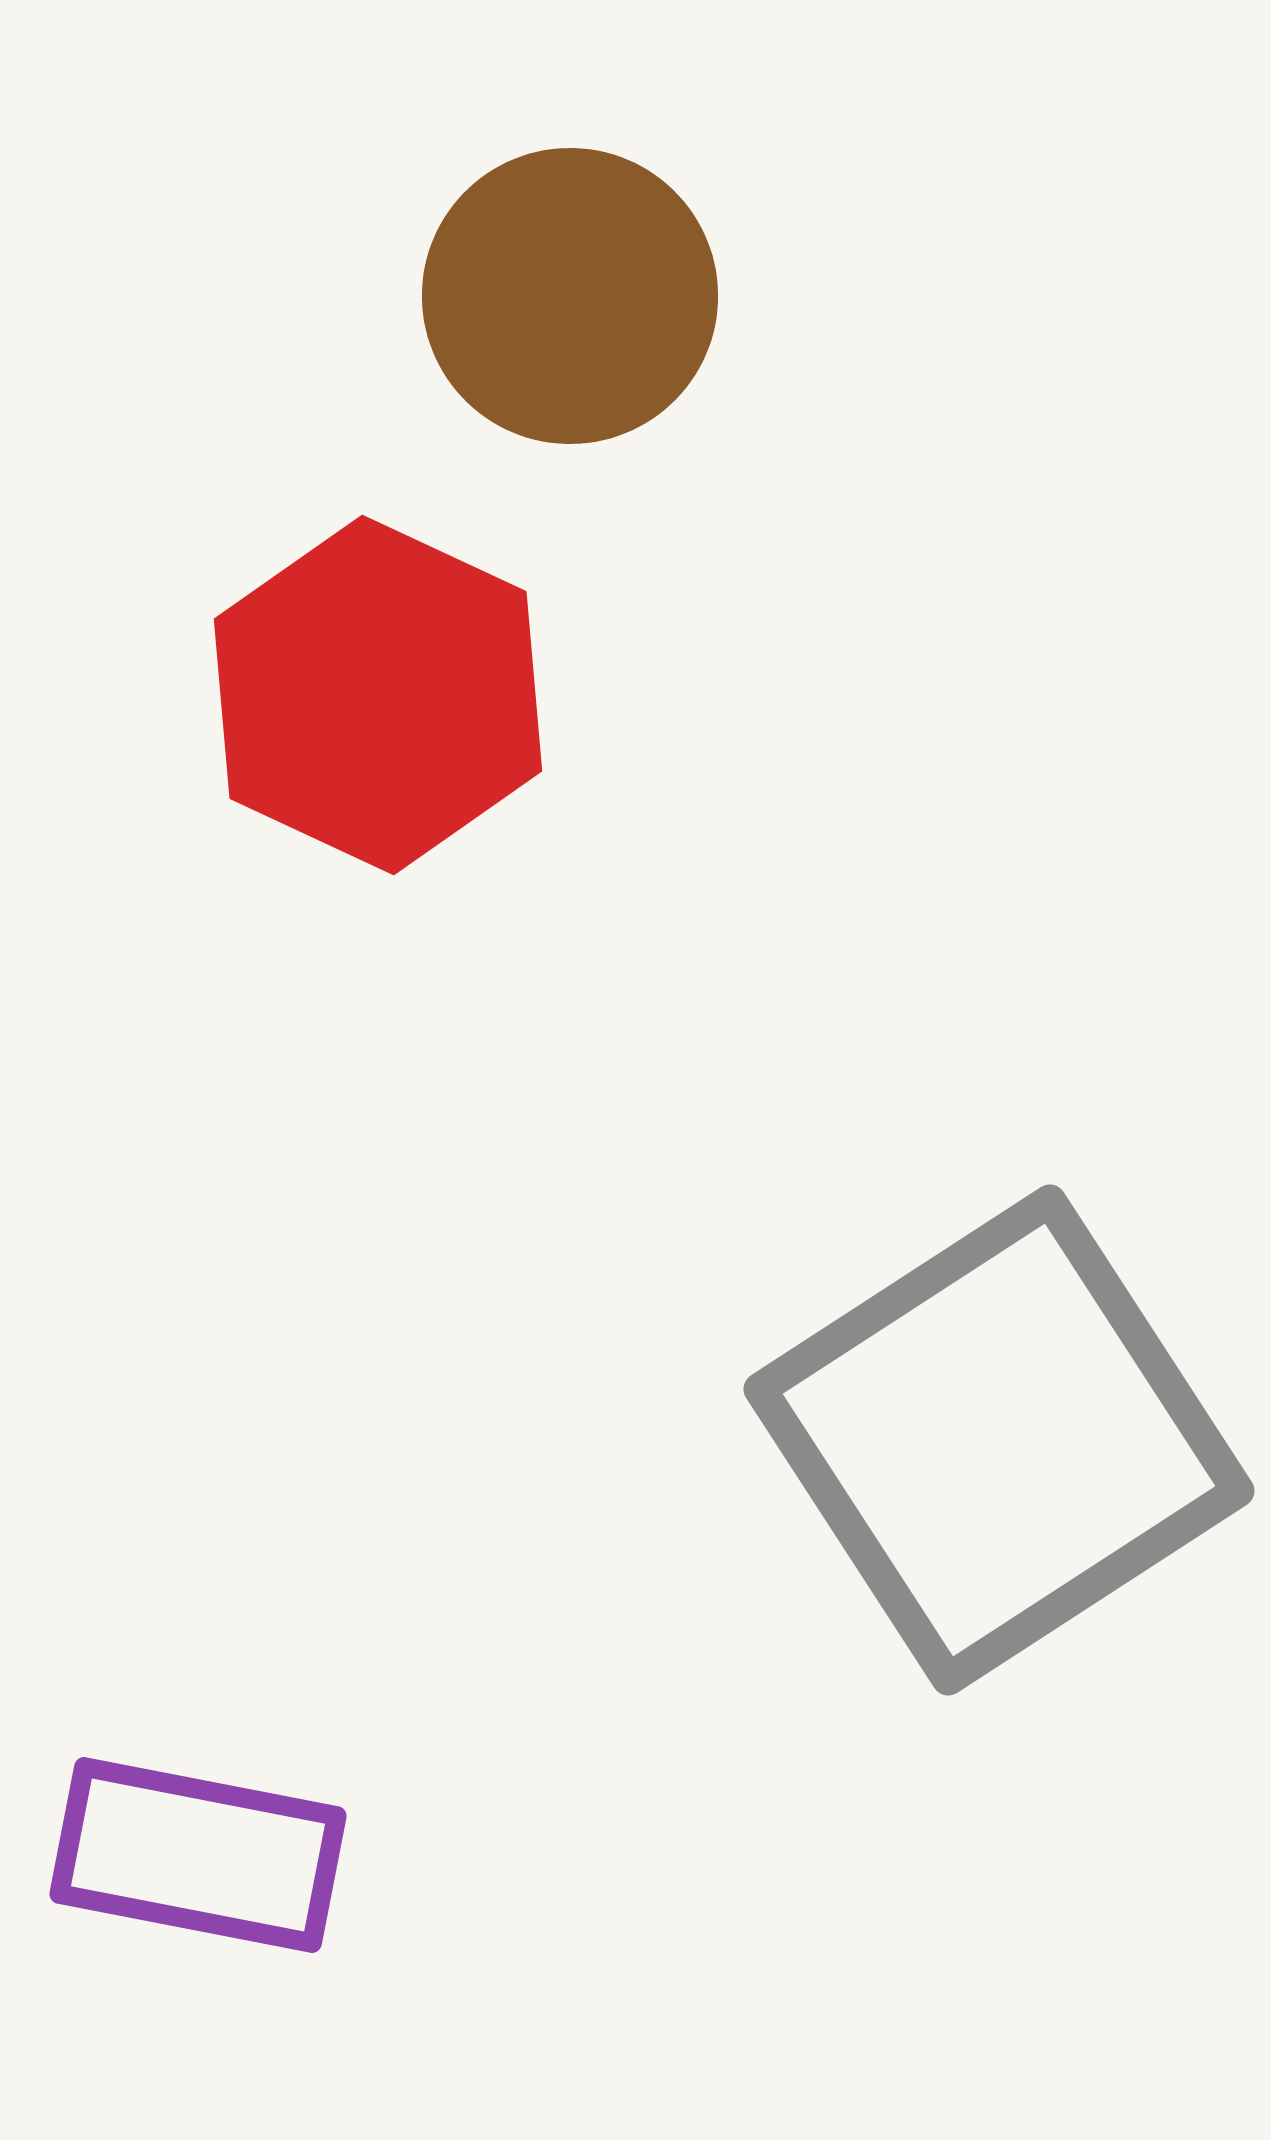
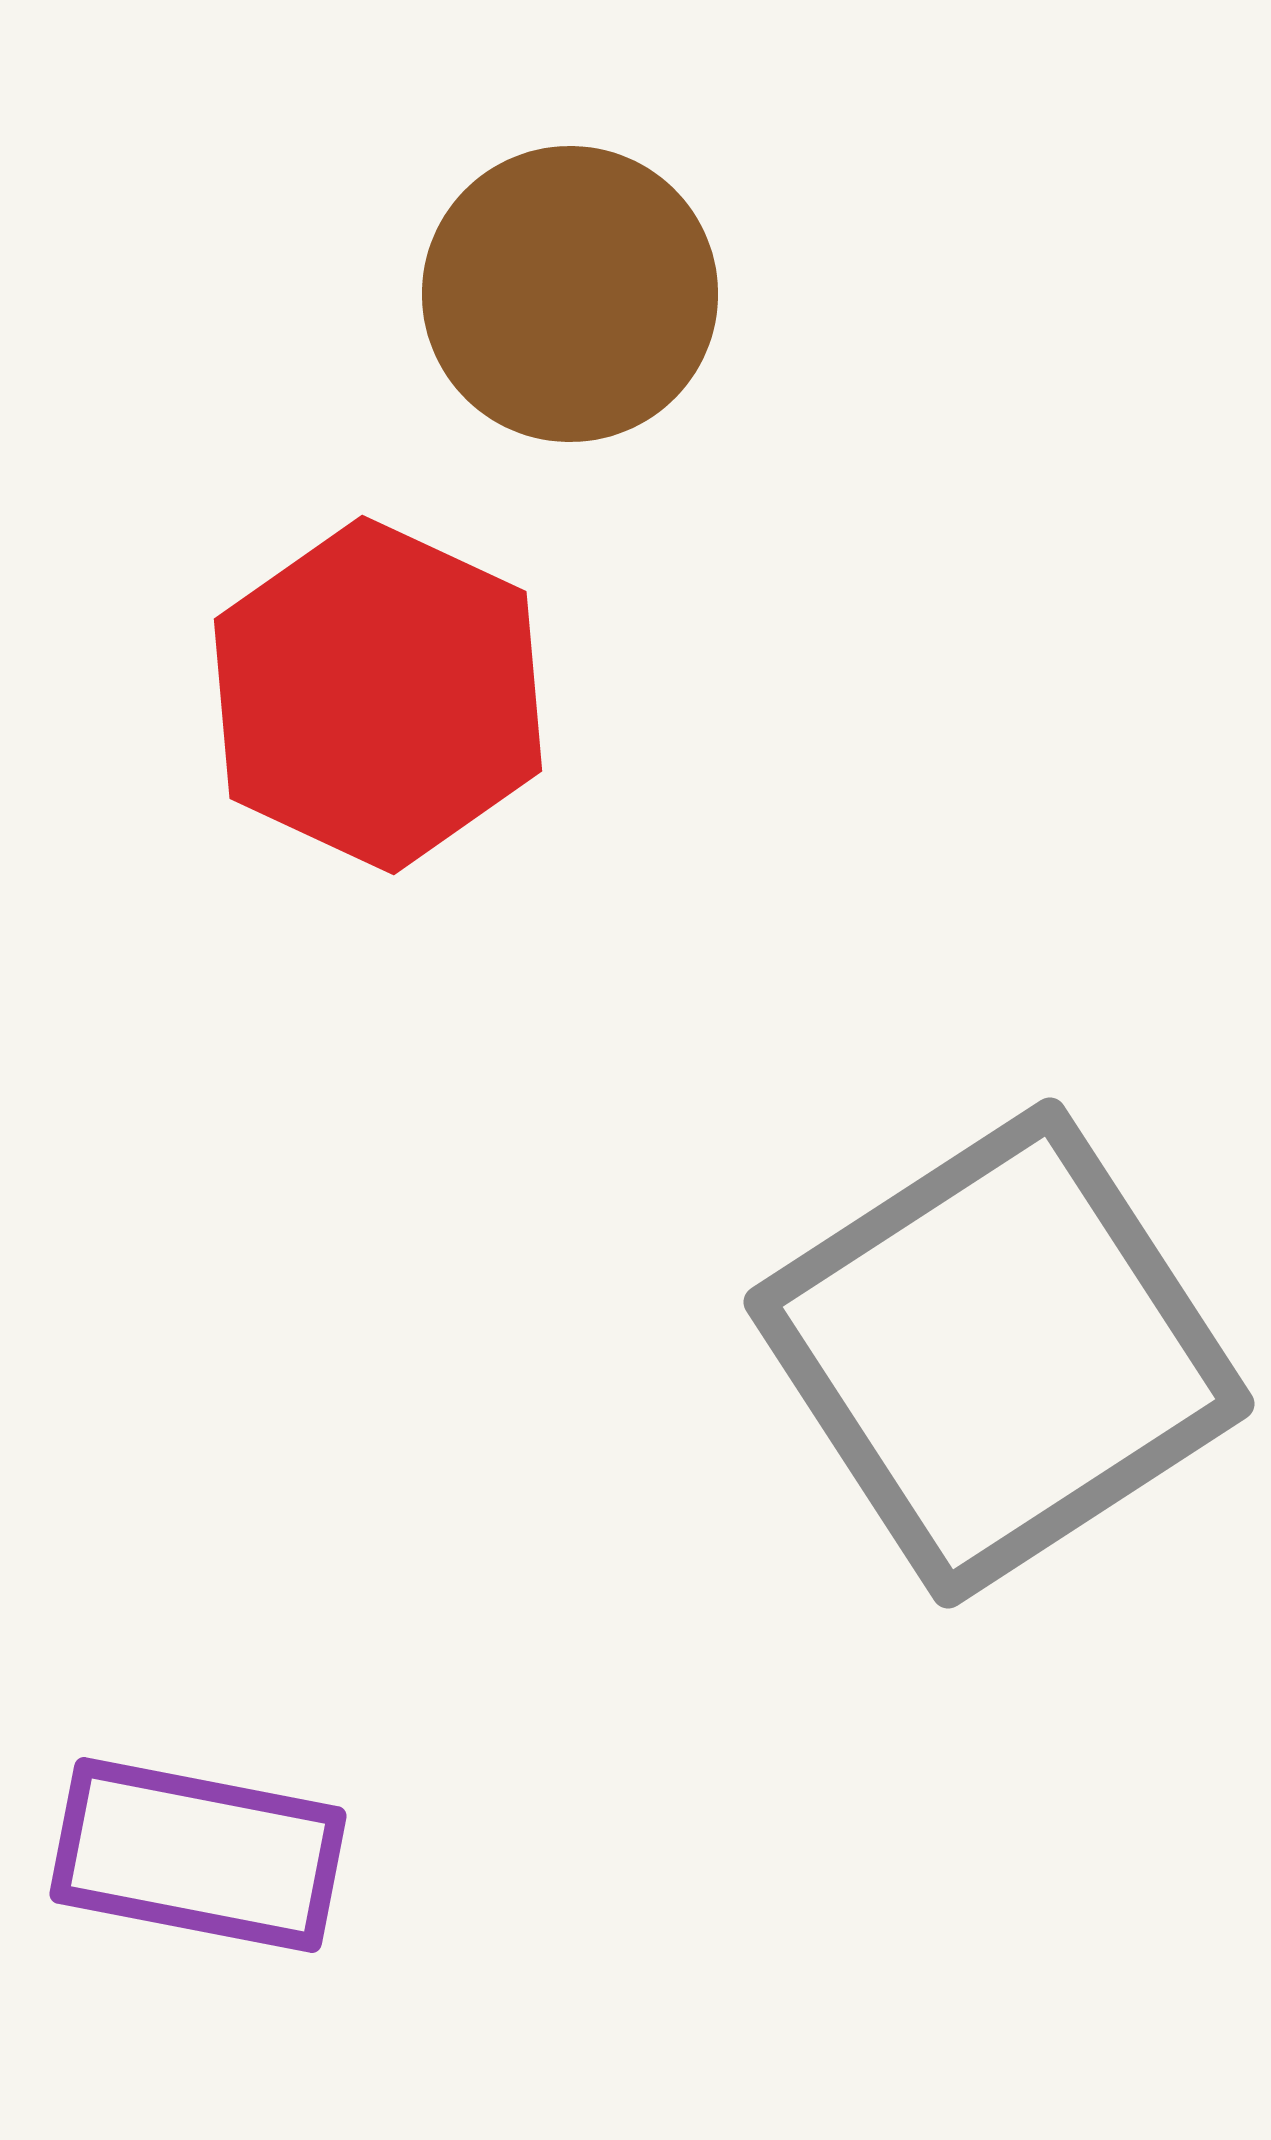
brown circle: moved 2 px up
gray square: moved 87 px up
